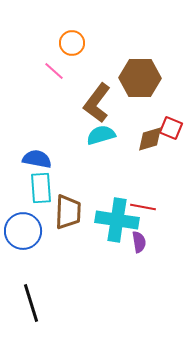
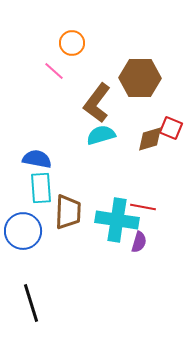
purple semicircle: rotated 25 degrees clockwise
